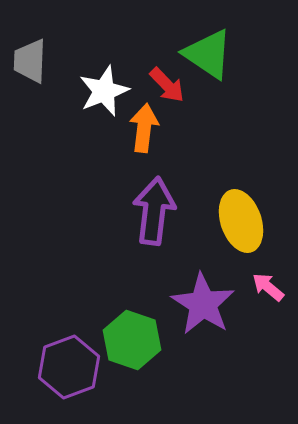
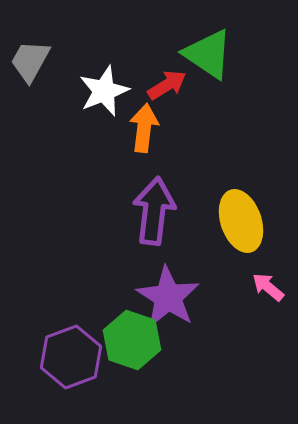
gray trapezoid: rotated 27 degrees clockwise
red arrow: rotated 78 degrees counterclockwise
purple star: moved 35 px left, 7 px up
purple hexagon: moved 2 px right, 10 px up
